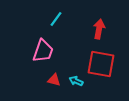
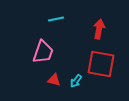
cyan line: rotated 42 degrees clockwise
pink trapezoid: moved 1 px down
cyan arrow: rotated 80 degrees counterclockwise
